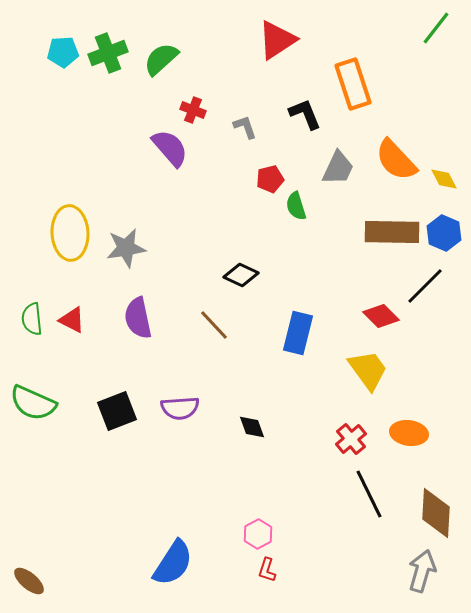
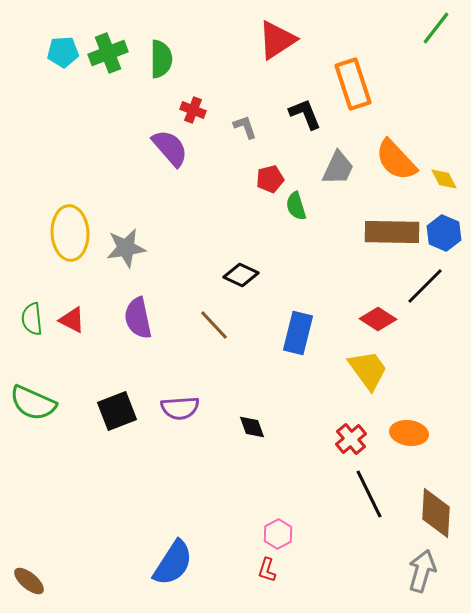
green semicircle at (161, 59): rotated 132 degrees clockwise
red diamond at (381, 316): moved 3 px left, 3 px down; rotated 12 degrees counterclockwise
pink hexagon at (258, 534): moved 20 px right
